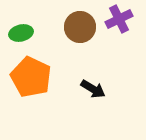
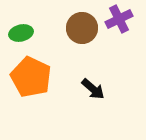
brown circle: moved 2 px right, 1 px down
black arrow: rotated 10 degrees clockwise
